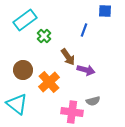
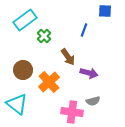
purple arrow: moved 3 px right, 3 px down
